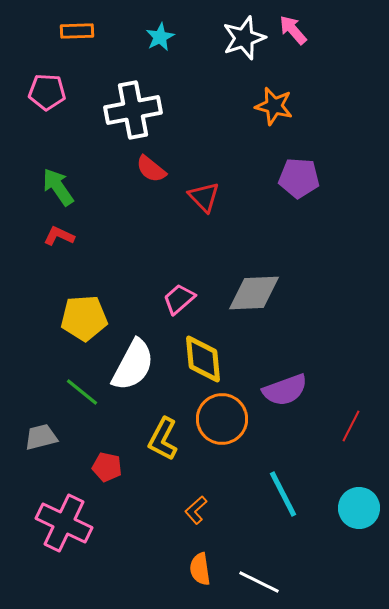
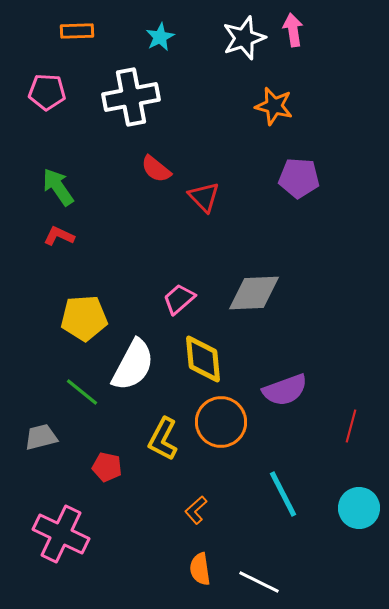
pink arrow: rotated 32 degrees clockwise
white cross: moved 2 px left, 13 px up
red semicircle: moved 5 px right
orange circle: moved 1 px left, 3 px down
red line: rotated 12 degrees counterclockwise
pink cross: moved 3 px left, 11 px down
